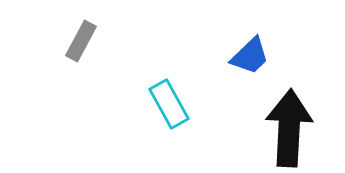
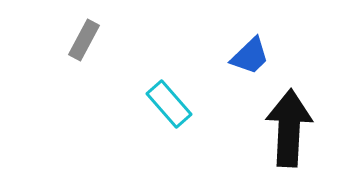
gray rectangle: moved 3 px right, 1 px up
cyan rectangle: rotated 12 degrees counterclockwise
